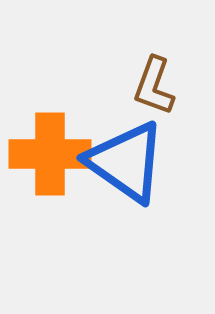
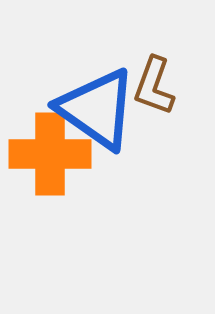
blue triangle: moved 29 px left, 53 px up
